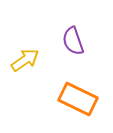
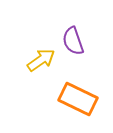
yellow arrow: moved 16 px right
